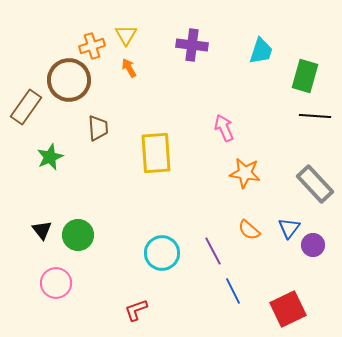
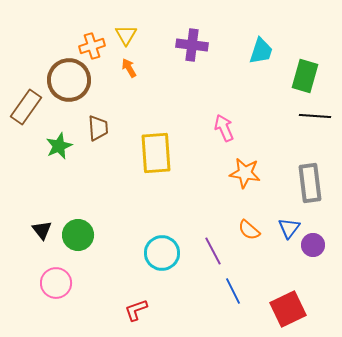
green star: moved 9 px right, 11 px up
gray rectangle: moved 5 px left, 1 px up; rotated 36 degrees clockwise
